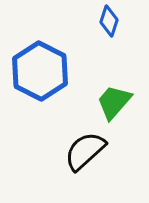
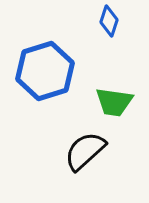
blue hexagon: moved 5 px right; rotated 16 degrees clockwise
green trapezoid: rotated 123 degrees counterclockwise
